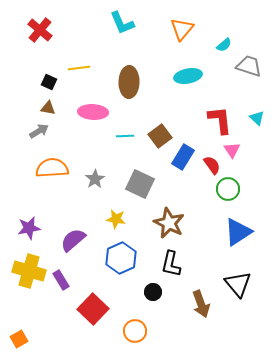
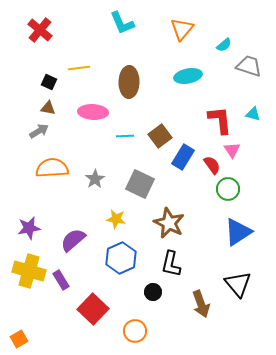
cyan triangle: moved 4 px left, 4 px up; rotated 28 degrees counterclockwise
